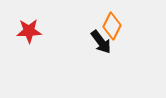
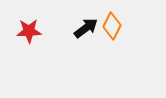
black arrow: moved 15 px left, 14 px up; rotated 90 degrees counterclockwise
